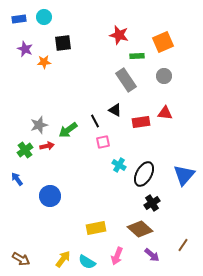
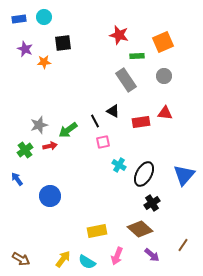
black triangle: moved 2 px left, 1 px down
red arrow: moved 3 px right
yellow rectangle: moved 1 px right, 3 px down
